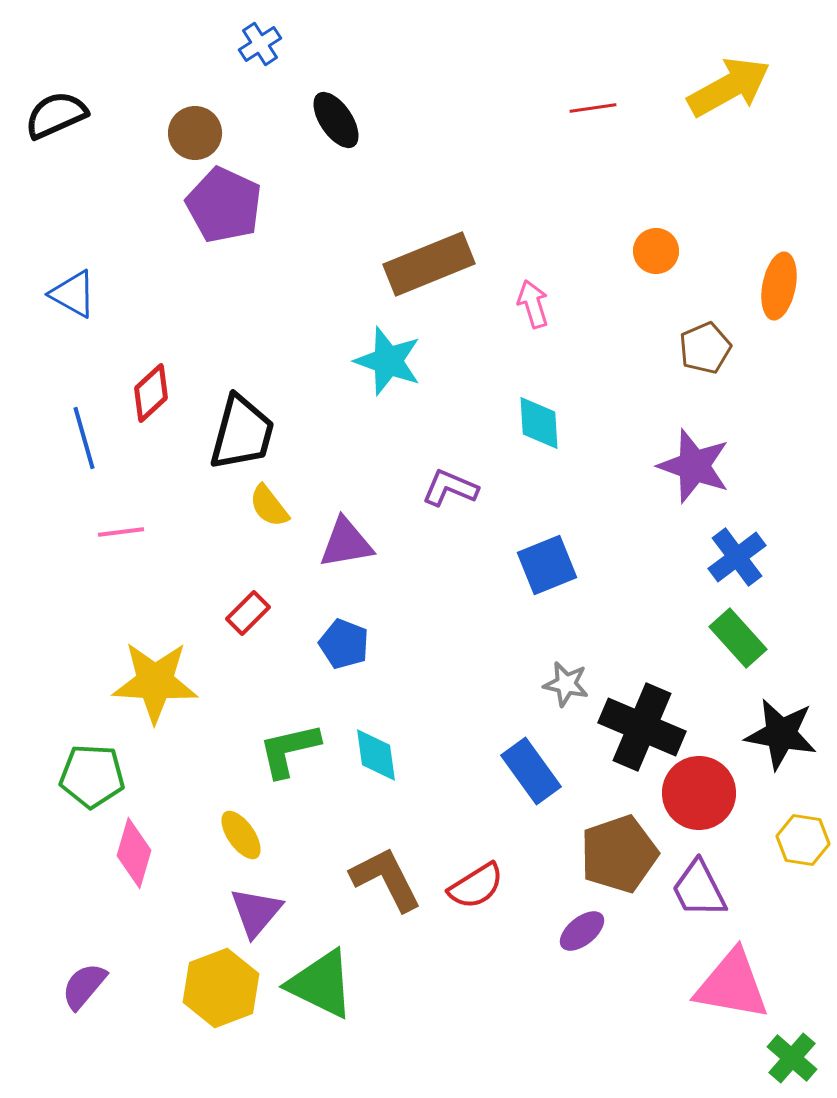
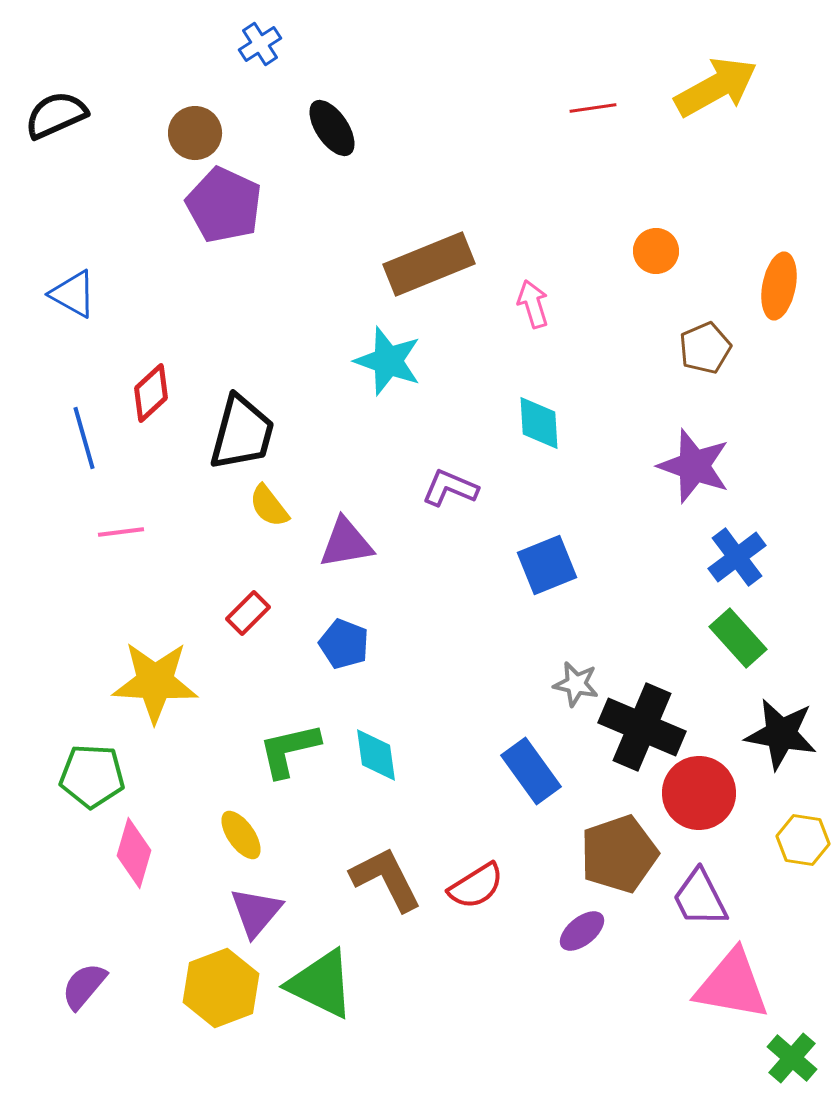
yellow arrow at (729, 87): moved 13 px left
black ellipse at (336, 120): moved 4 px left, 8 px down
gray star at (566, 684): moved 10 px right
purple trapezoid at (699, 889): moved 1 px right, 9 px down
